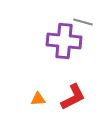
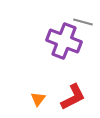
purple cross: rotated 16 degrees clockwise
orange triangle: rotated 49 degrees counterclockwise
